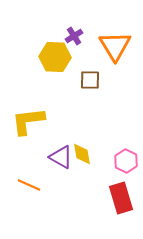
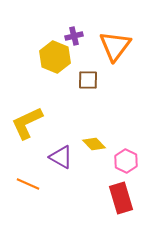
purple cross: rotated 18 degrees clockwise
orange triangle: rotated 8 degrees clockwise
yellow hexagon: rotated 20 degrees clockwise
brown square: moved 2 px left
yellow L-shape: moved 1 px left, 2 px down; rotated 18 degrees counterclockwise
yellow diamond: moved 12 px right, 10 px up; rotated 35 degrees counterclockwise
orange line: moved 1 px left, 1 px up
